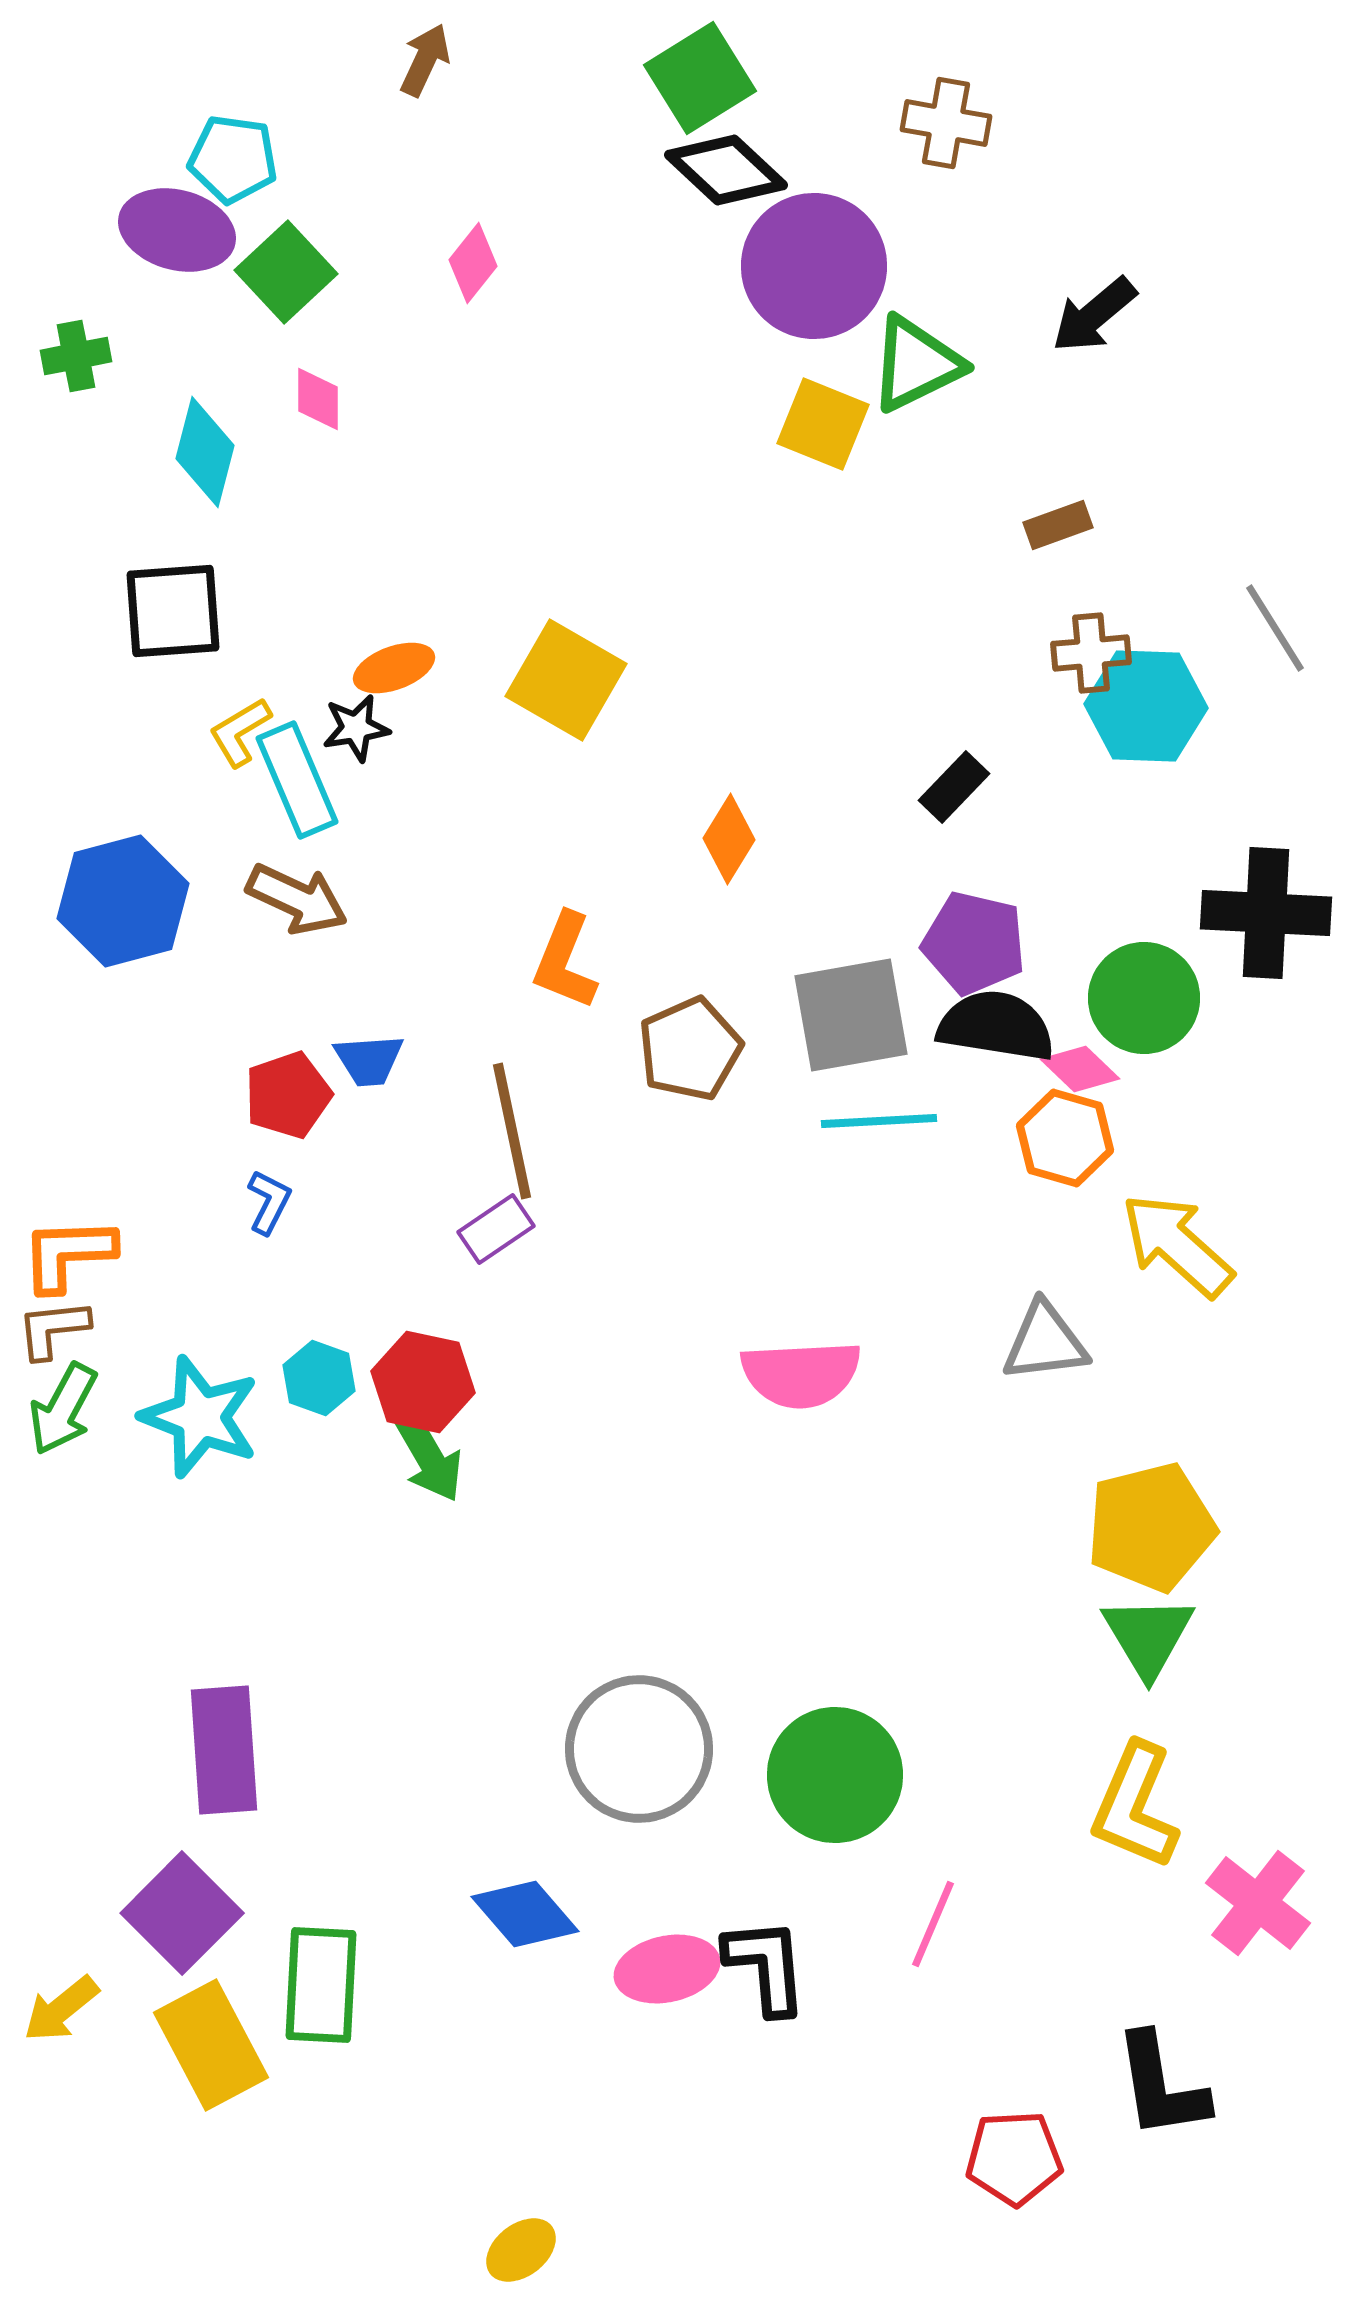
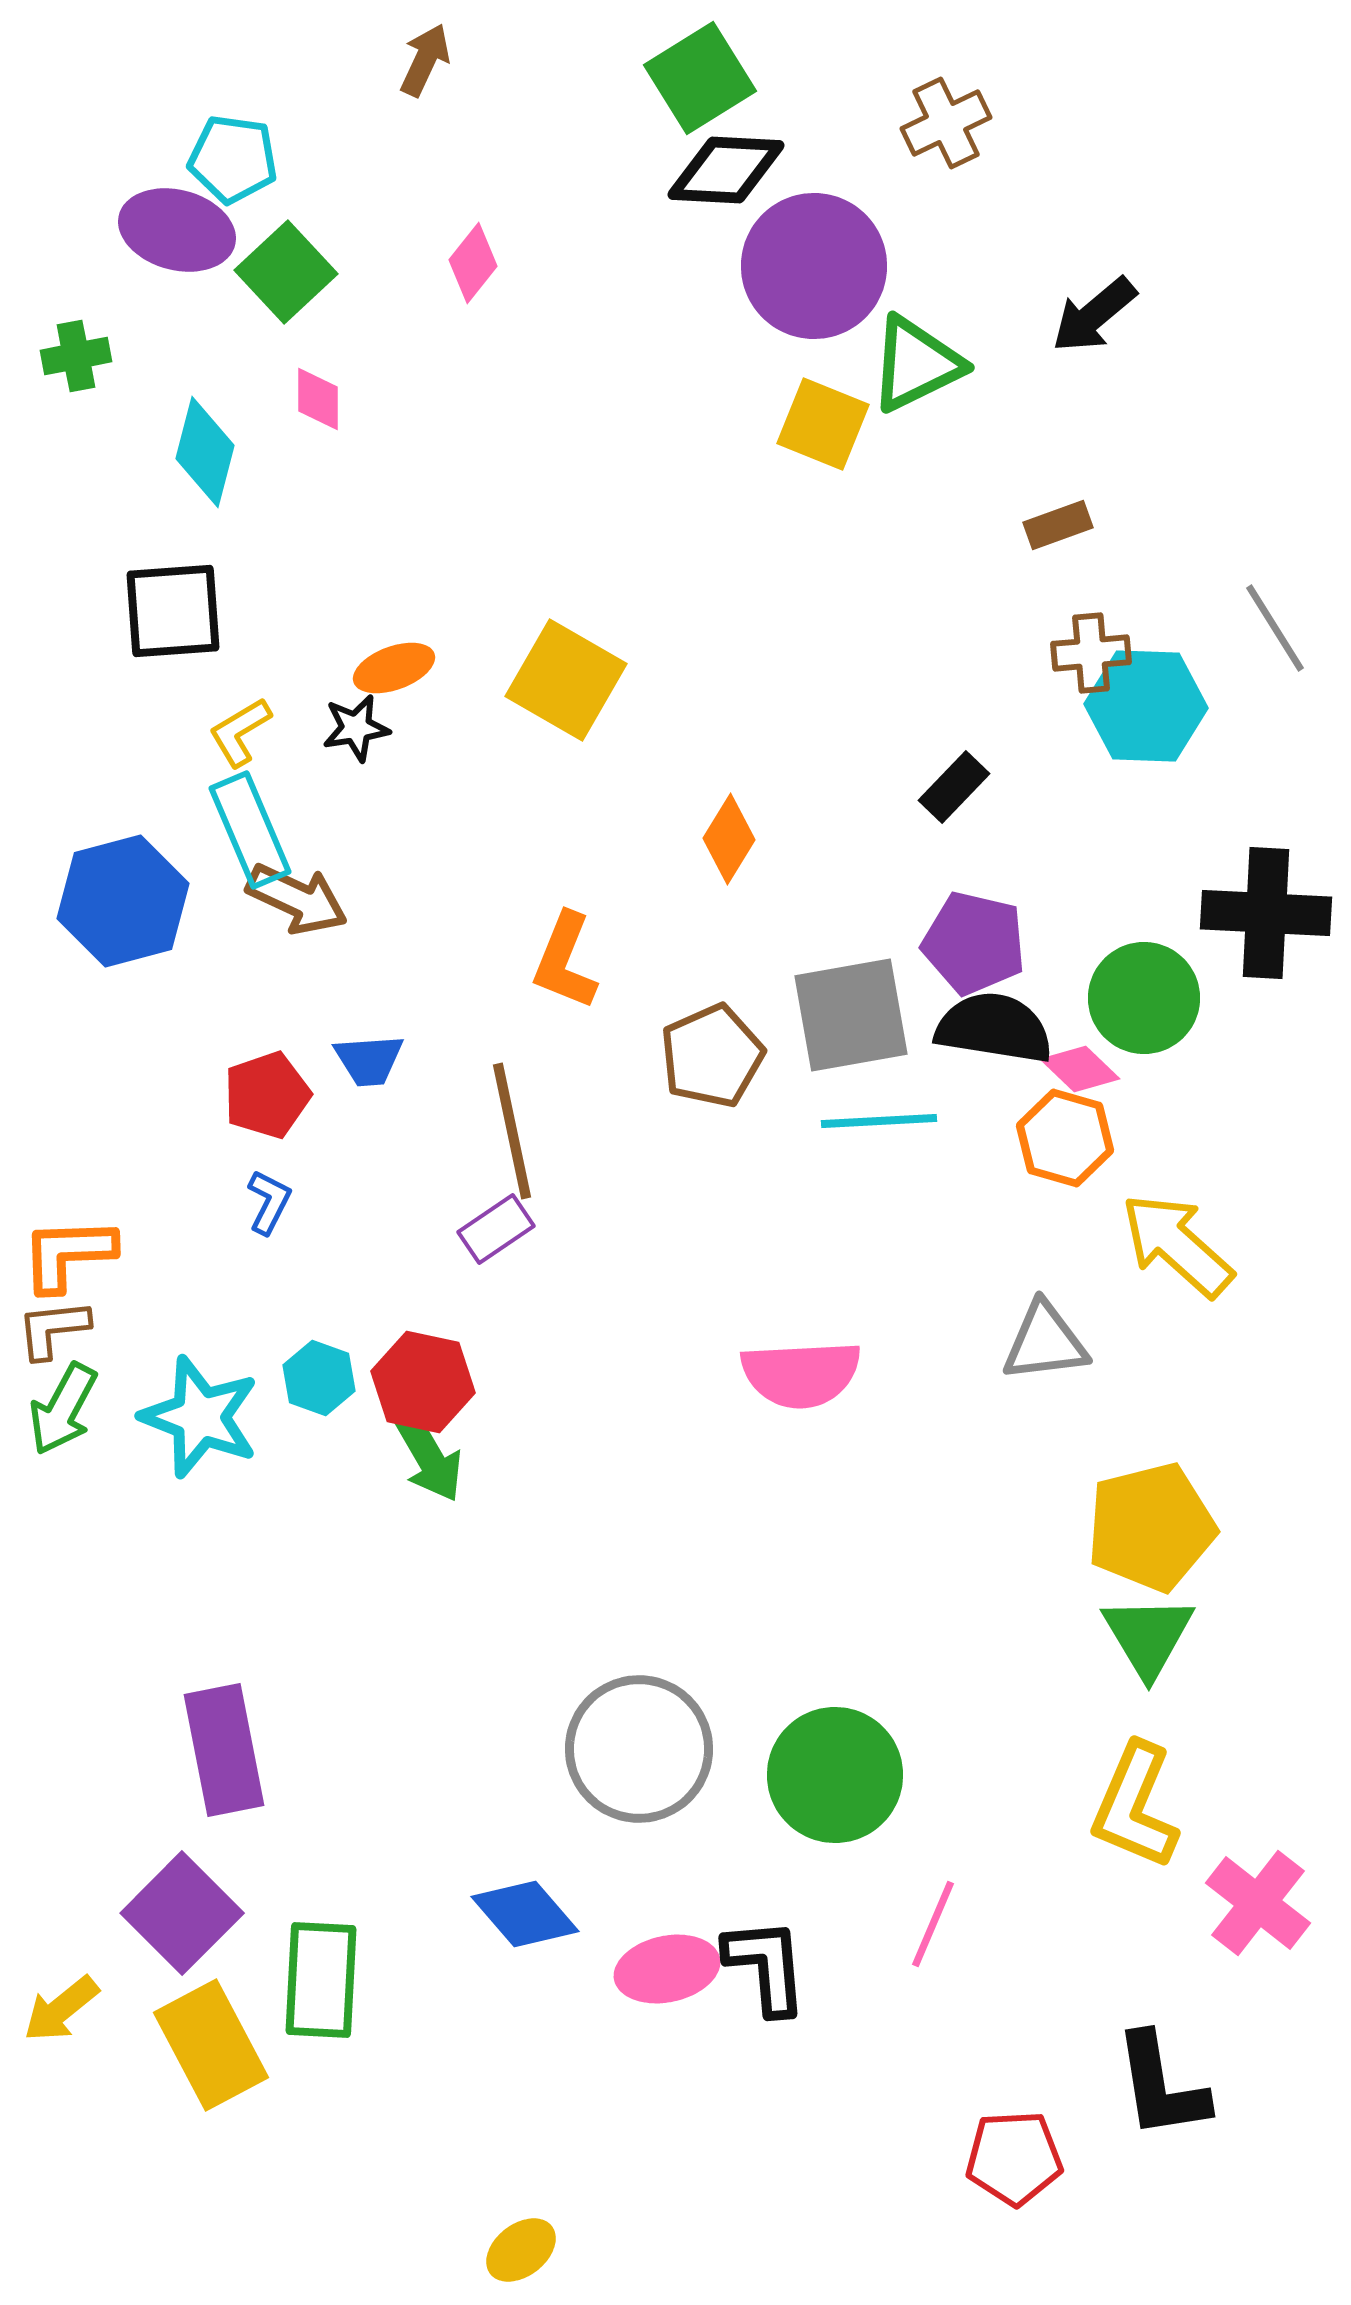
brown cross at (946, 123): rotated 36 degrees counterclockwise
black diamond at (726, 170): rotated 40 degrees counterclockwise
cyan rectangle at (297, 780): moved 47 px left, 50 px down
black semicircle at (996, 1026): moved 2 px left, 2 px down
brown pentagon at (690, 1049): moved 22 px right, 7 px down
red pentagon at (288, 1095): moved 21 px left
purple rectangle at (224, 1750): rotated 7 degrees counterclockwise
green rectangle at (321, 1985): moved 5 px up
